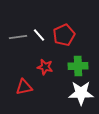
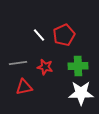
gray line: moved 26 px down
